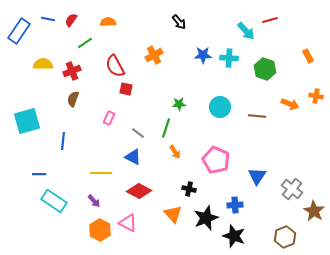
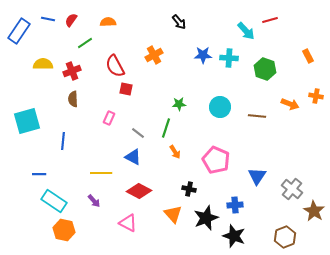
brown semicircle at (73, 99): rotated 21 degrees counterclockwise
orange hexagon at (100, 230): moved 36 px left; rotated 15 degrees counterclockwise
